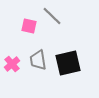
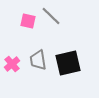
gray line: moved 1 px left
pink square: moved 1 px left, 5 px up
